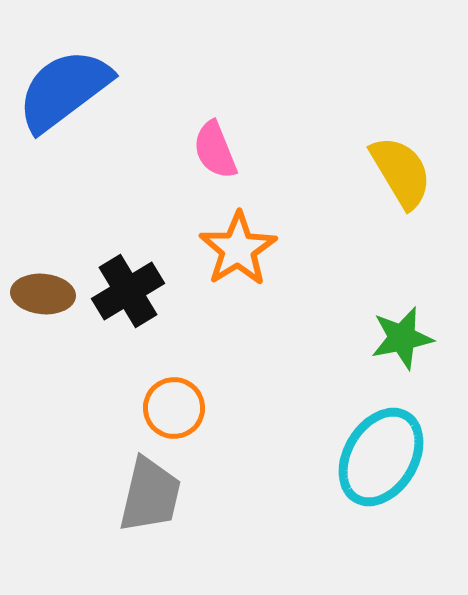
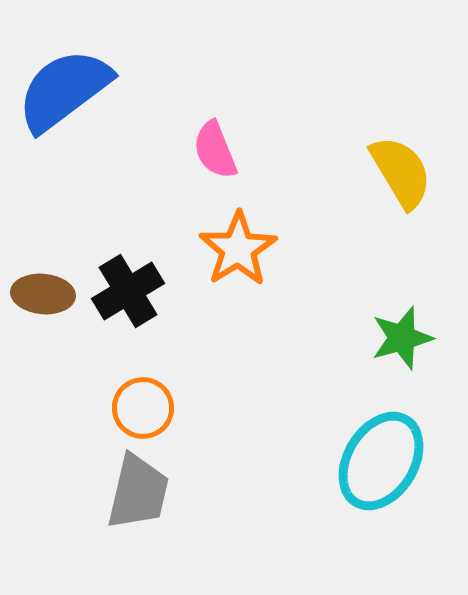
green star: rotated 4 degrees counterclockwise
orange circle: moved 31 px left
cyan ellipse: moved 4 px down
gray trapezoid: moved 12 px left, 3 px up
